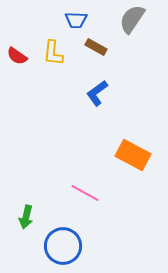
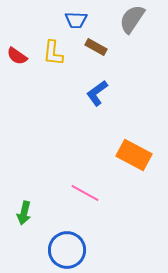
orange rectangle: moved 1 px right
green arrow: moved 2 px left, 4 px up
blue circle: moved 4 px right, 4 px down
